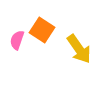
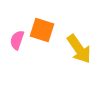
orange square: rotated 15 degrees counterclockwise
